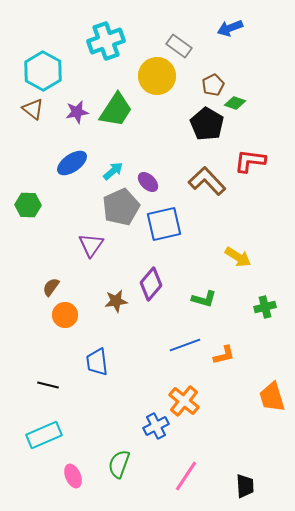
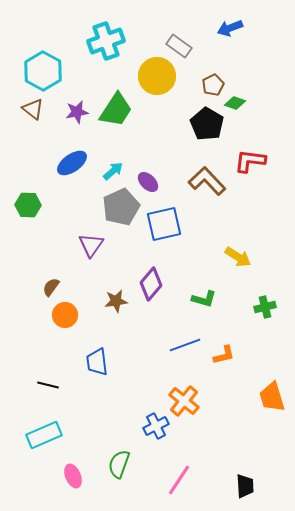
pink line: moved 7 px left, 4 px down
